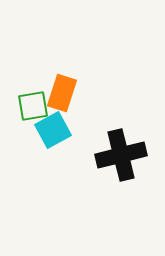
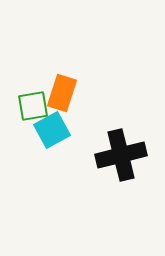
cyan square: moved 1 px left
